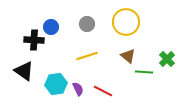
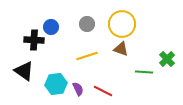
yellow circle: moved 4 px left, 2 px down
brown triangle: moved 7 px left, 7 px up; rotated 21 degrees counterclockwise
